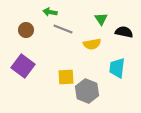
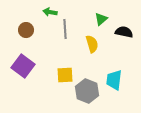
green triangle: rotated 24 degrees clockwise
gray line: moved 2 px right; rotated 66 degrees clockwise
yellow semicircle: rotated 96 degrees counterclockwise
cyan trapezoid: moved 3 px left, 12 px down
yellow square: moved 1 px left, 2 px up
